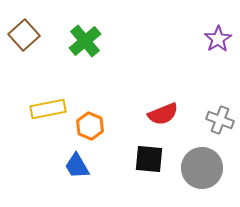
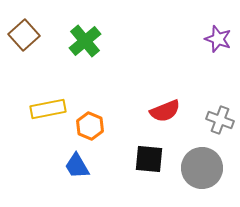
purple star: rotated 20 degrees counterclockwise
red semicircle: moved 2 px right, 3 px up
